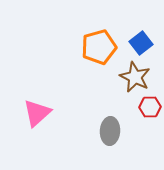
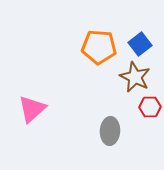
blue square: moved 1 px left, 1 px down
orange pentagon: rotated 20 degrees clockwise
pink triangle: moved 5 px left, 4 px up
